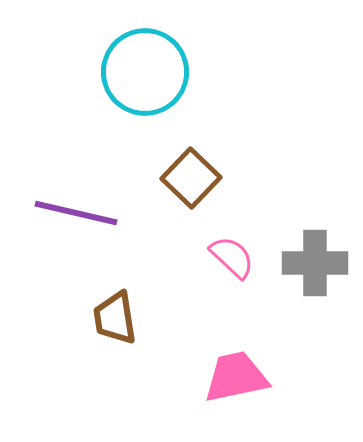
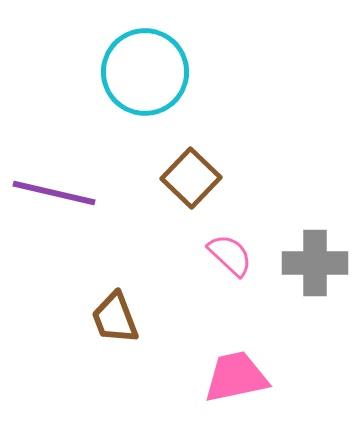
purple line: moved 22 px left, 20 px up
pink semicircle: moved 2 px left, 2 px up
brown trapezoid: rotated 12 degrees counterclockwise
